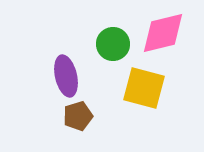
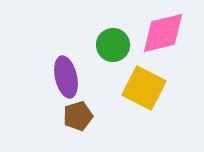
green circle: moved 1 px down
purple ellipse: moved 1 px down
yellow square: rotated 12 degrees clockwise
